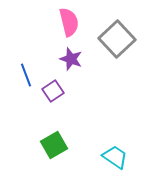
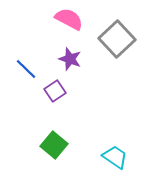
pink semicircle: moved 3 px up; rotated 48 degrees counterclockwise
purple star: moved 1 px left
blue line: moved 6 px up; rotated 25 degrees counterclockwise
purple square: moved 2 px right
green square: rotated 20 degrees counterclockwise
